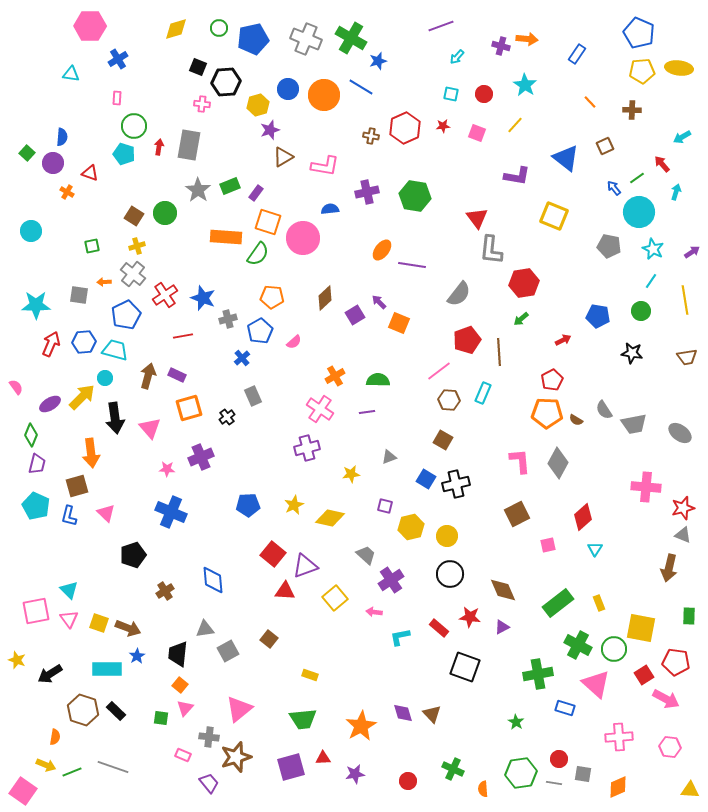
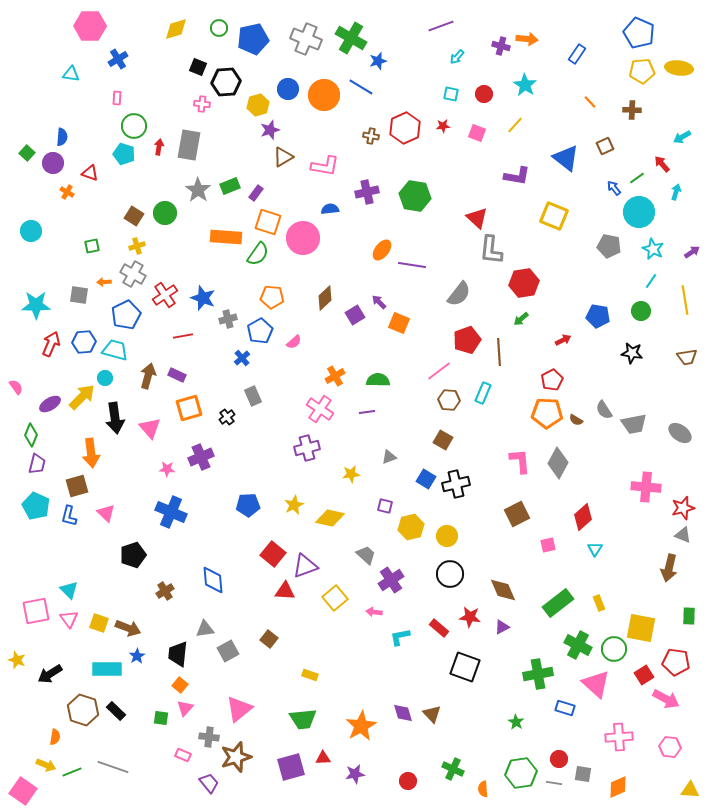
red triangle at (477, 218): rotated 10 degrees counterclockwise
gray cross at (133, 274): rotated 10 degrees counterclockwise
